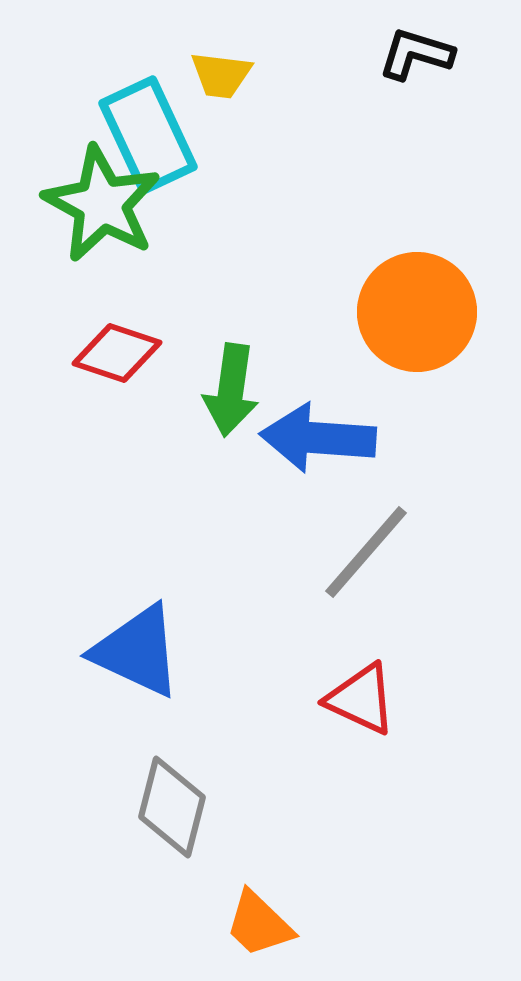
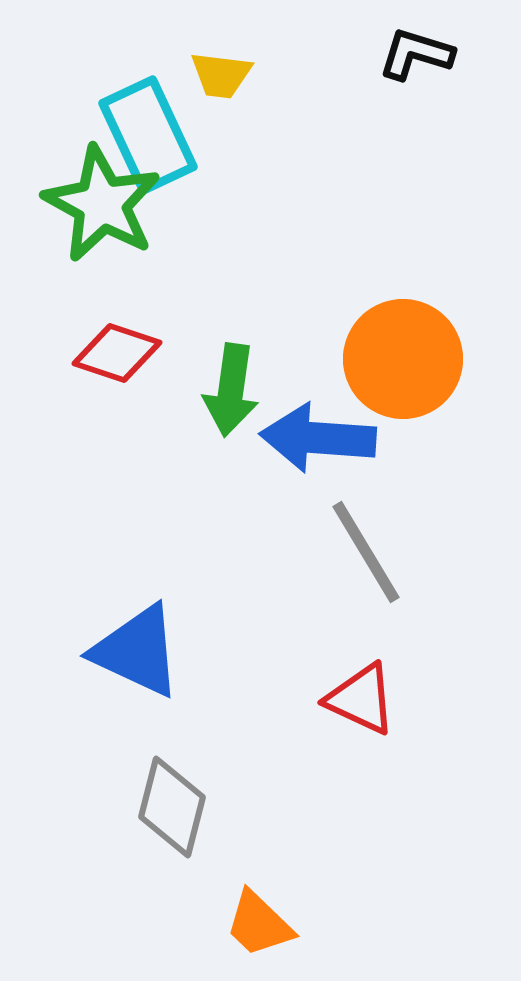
orange circle: moved 14 px left, 47 px down
gray line: rotated 72 degrees counterclockwise
